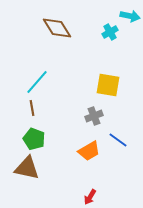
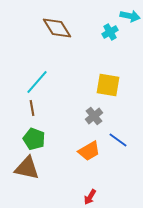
gray cross: rotated 18 degrees counterclockwise
